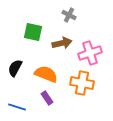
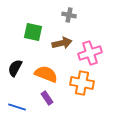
gray cross: rotated 16 degrees counterclockwise
